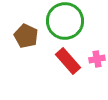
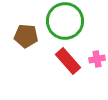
brown pentagon: rotated 20 degrees counterclockwise
